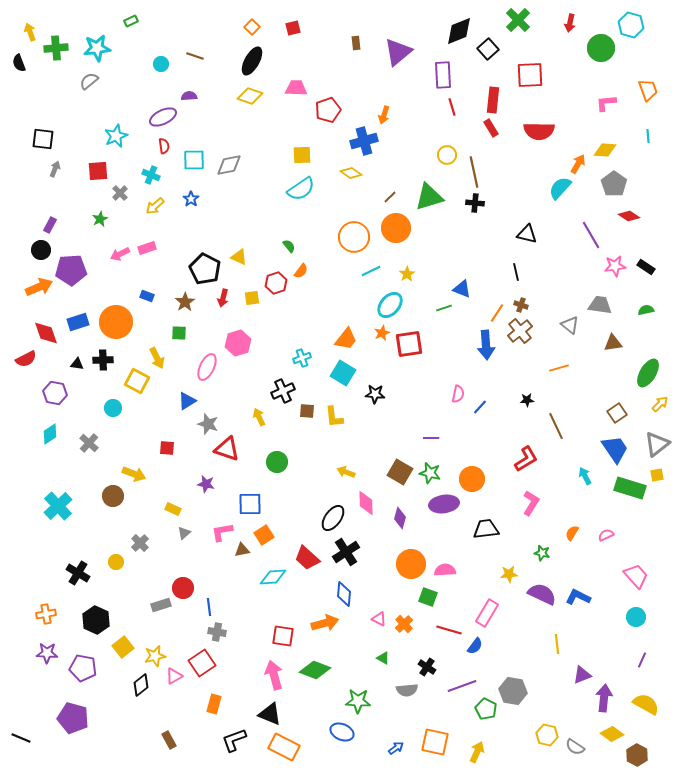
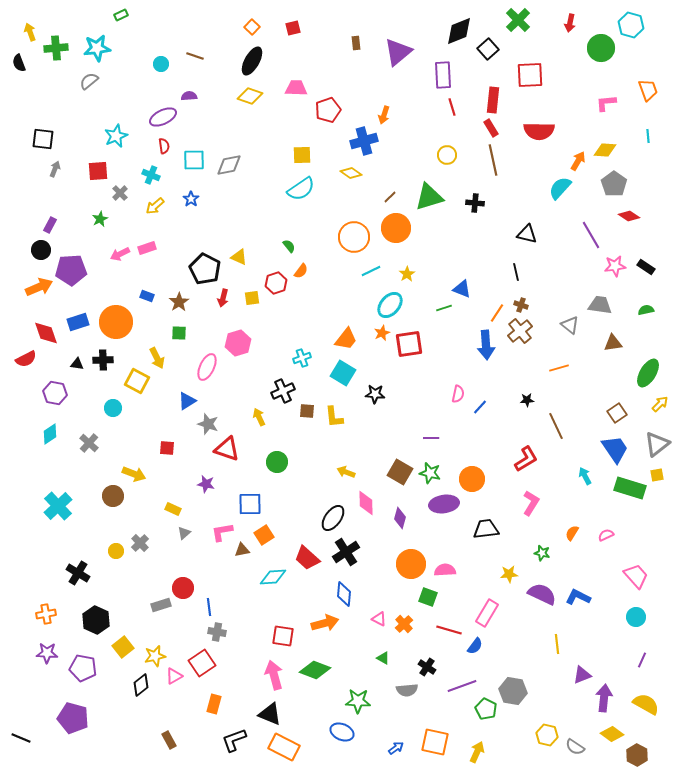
green rectangle at (131, 21): moved 10 px left, 6 px up
orange arrow at (578, 164): moved 3 px up
brown line at (474, 172): moved 19 px right, 12 px up
brown star at (185, 302): moved 6 px left
yellow circle at (116, 562): moved 11 px up
